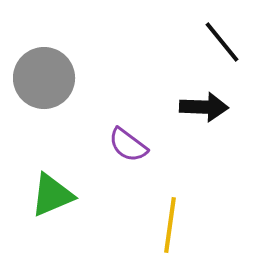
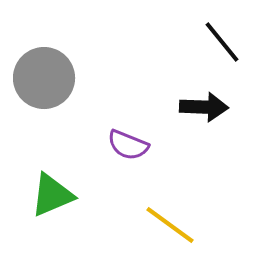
purple semicircle: rotated 15 degrees counterclockwise
yellow line: rotated 62 degrees counterclockwise
